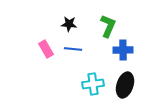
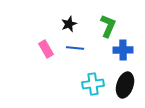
black star: rotated 28 degrees counterclockwise
blue line: moved 2 px right, 1 px up
